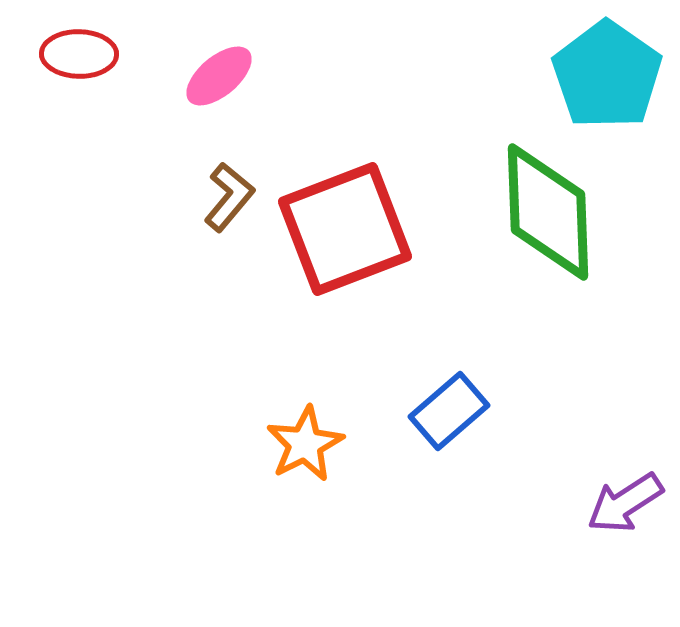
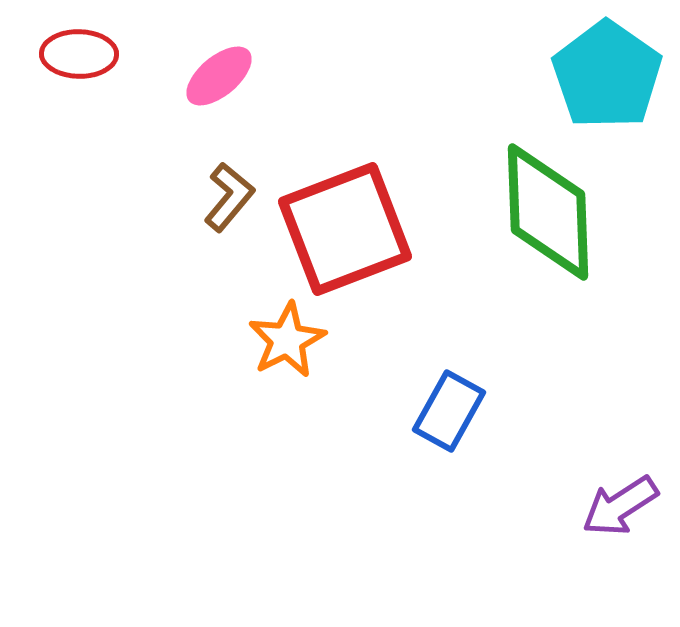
blue rectangle: rotated 20 degrees counterclockwise
orange star: moved 18 px left, 104 px up
purple arrow: moved 5 px left, 3 px down
